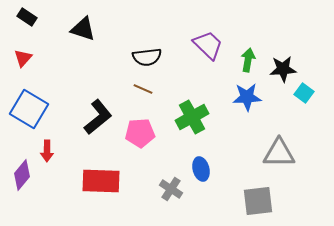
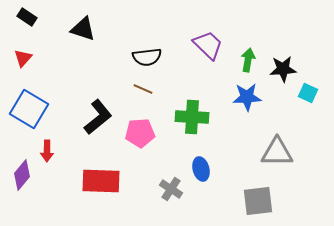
cyan square: moved 4 px right; rotated 12 degrees counterclockwise
green cross: rotated 32 degrees clockwise
gray triangle: moved 2 px left, 1 px up
